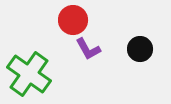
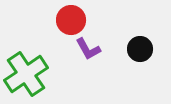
red circle: moved 2 px left
green cross: moved 3 px left; rotated 21 degrees clockwise
